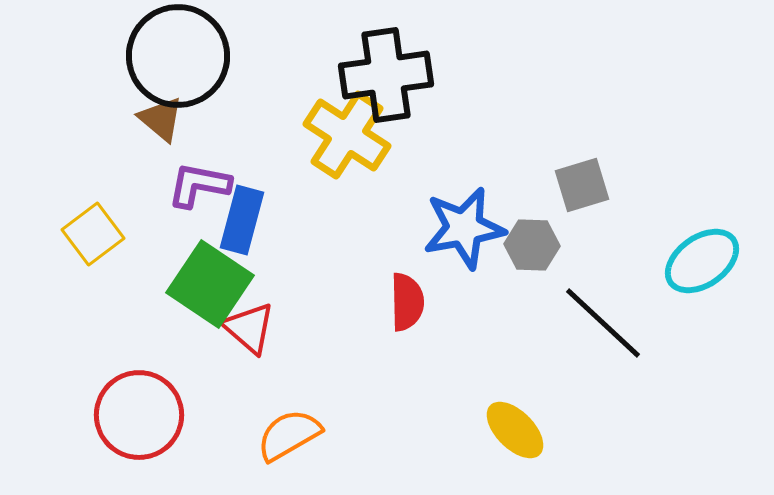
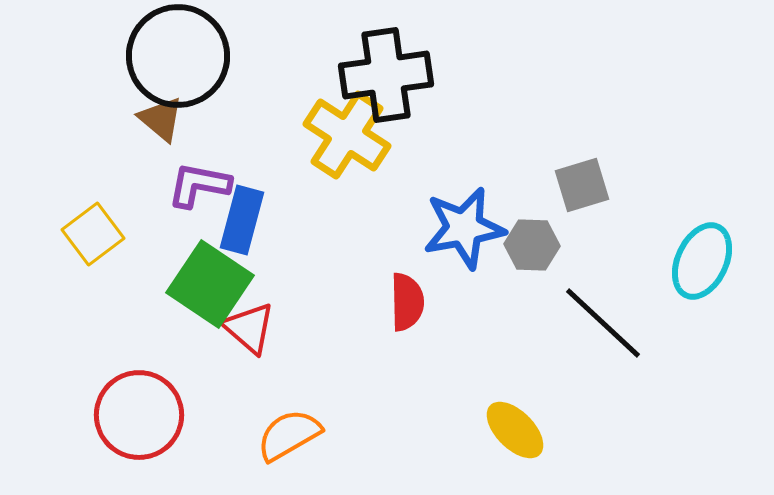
cyan ellipse: rotated 30 degrees counterclockwise
